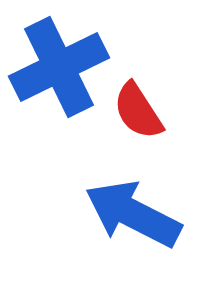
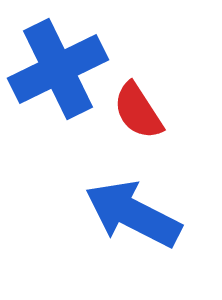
blue cross: moved 1 px left, 2 px down
